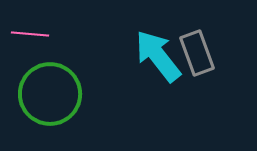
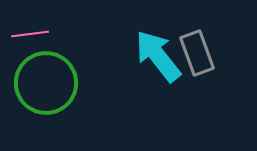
pink line: rotated 12 degrees counterclockwise
green circle: moved 4 px left, 11 px up
